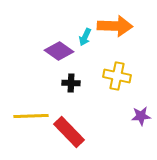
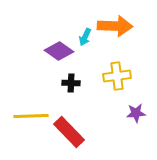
yellow cross: rotated 20 degrees counterclockwise
purple star: moved 5 px left, 3 px up
